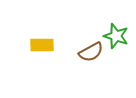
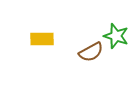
yellow rectangle: moved 6 px up
